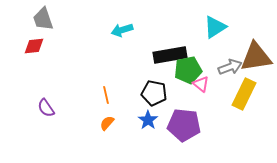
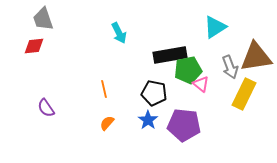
cyan arrow: moved 3 px left, 3 px down; rotated 100 degrees counterclockwise
gray arrow: rotated 90 degrees clockwise
orange line: moved 2 px left, 6 px up
